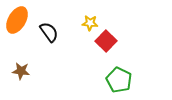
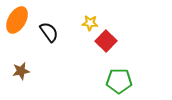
brown star: rotated 18 degrees counterclockwise
green pentagon: moved 1 px down; rotated 25 degrees counterclockwise
